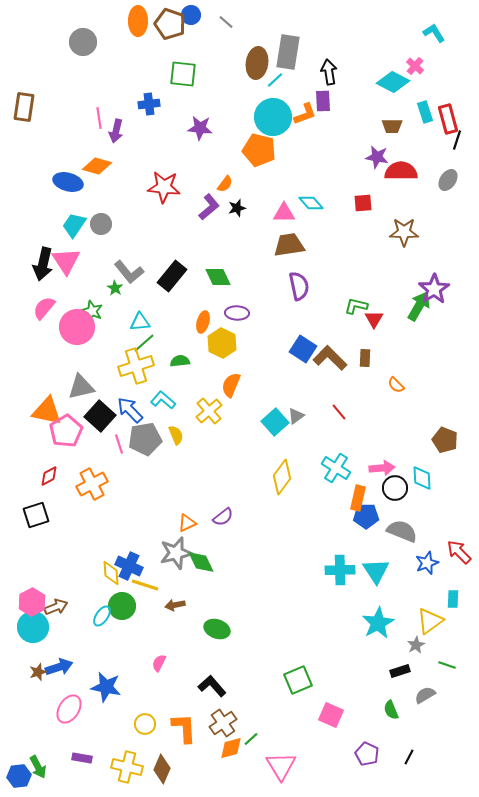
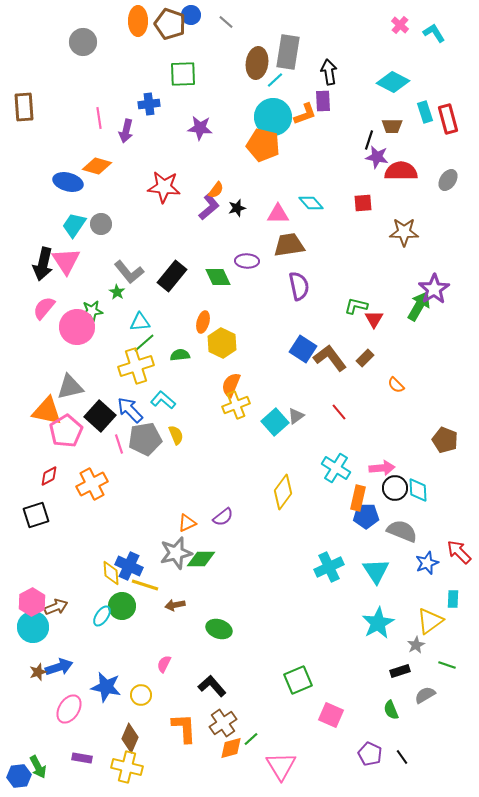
pink cross at (415, 66): moved 15 px left, 41 px up
green square at (183, 74): rotated 8 degrees counterclockwise
brown rectangle at (24, 107): rotated 12 degrees counterclockwise
purple arrow at (116, 131): moved 10 px right
black line at (457, 140): moved 88 px left
orange pentagon at (259, 150): moved 4 px right, 5 px up
orange semicircle at (225, 184): moved 9 px left, 6 px down
pink triangle at (284, 213): moved 6 px left, 1 px down
green star at (115, 288): moved 2 px right, 4 px down
green star at (92, 311): rotated 30 degrees counterclockwise
purple ellipse at (237, 313): moved 10 px right, 52 px up
brown L-shape at (330, 358): rotated 8 degrees clockwise
brown rectangle at (365, 358): rotated 42 degrees clockwise
green semicircle at (180, 361): moved 6 px up
gray triangle at (81, 387): moved 11 px left
yellow cross at (209, 411): moved 27 px right, 6 px up; rotated 20 degrees clockwise
yellow diamond at (282, 477): moved 1 px right, 15 px down
cyan diamond at (422, 478): moved 4 px left, 12 px down
green diamond at (201, 562): moved 3 px up; rotated 64 degrees counterclockwise
cyan cross at (340, 570): moved 11 px left, 3 px up; rotated 24 degrees counterclockwise
green ellipse at (217, 629): moved 2 px right
pink semicircle at (159, 663): moved 5 px right, 1 px down
yellow circle at (145, 724): moved 4 px left, 29 px up
purple pentagon at (367, 754): moved 3 px right
black line at (409, 757): moved 7 px left; rotated 63 degrees counterclockwise
brown diamond at (162, 769): moved 32 px left, 31 px up
